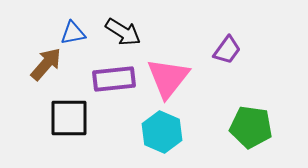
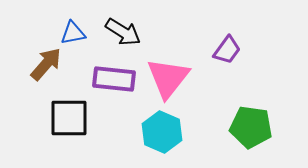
purple rectangle: rotated 12 degrees clockwise
